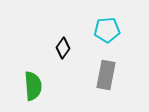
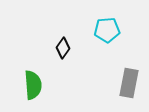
gray rectangle: moved 23 px right, 8 px down
green semicircle: moved 1 px up
